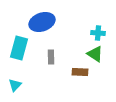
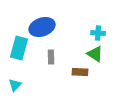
blue ellipse: moved 5 px down
